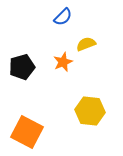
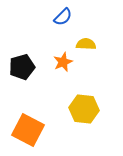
yellow semicircle: rotated 24 degrees clockwise
yellow hexagon: moved 6 px left, 2 px up
orange square: moved 1 px right, 2 px up
